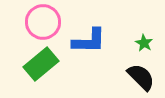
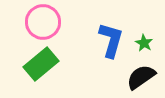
blue L-shape: moved 22 px right, 1 px up; rotated 75 degrees counterclockwise
black semicircle: rotated 80 degrees counterclockwise
